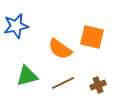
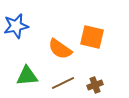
green triangle: rotated 10 degrees clockwise
brown cross: moved 3 px left
